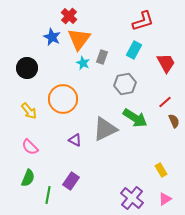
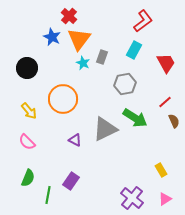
red L-shape: rotated 20 degrees counterclockwise
pink semicircle: moved 3 px left, 5 px up
